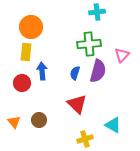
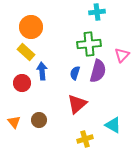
yellow rectangle: rotated 54 degrees counterclockwise
red triangle: rotated 35 degrees clockwise
